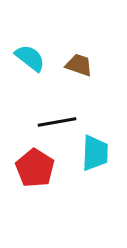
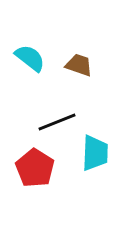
black line: rotated 12 degrees counterclockwise
